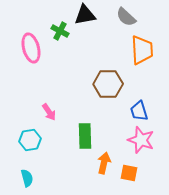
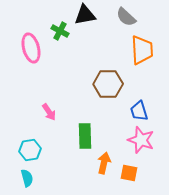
cyan hexagon: moved 10 px down
